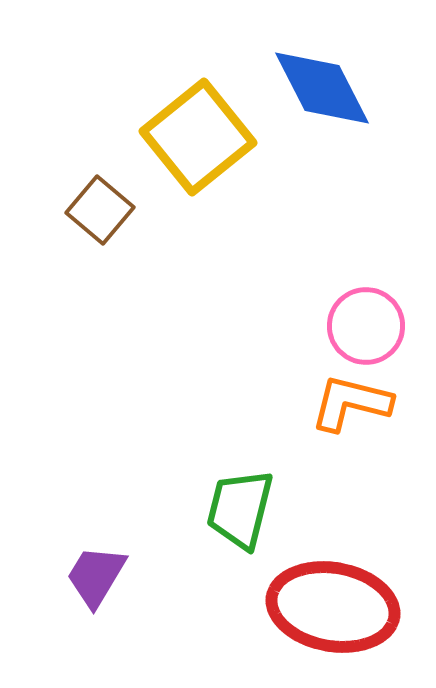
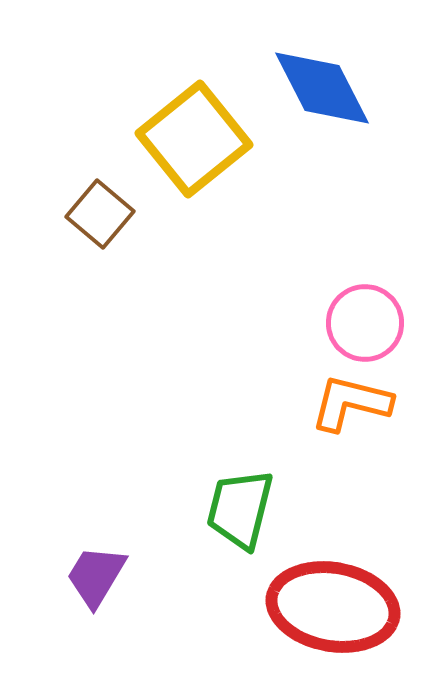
yellow square: moved 4 px left, 2 px down
brown square: moved 4 px down
pink circle: moved 1 px left, 3 px up
